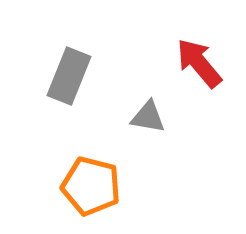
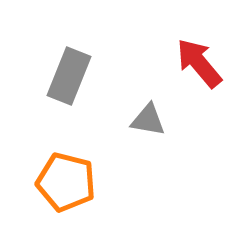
gray triangle: moved 3 px down
orange pentagon: moved 25 px left, 4 px up
